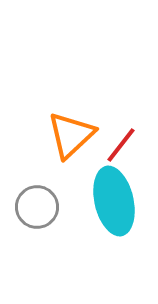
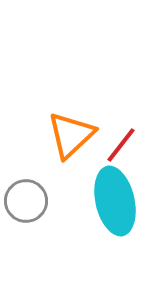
cyan ellipse: moved 1 px right
gray circle: moved 11 px left, 6 px up
